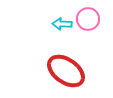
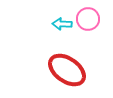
red ellipse: moved 1 px right, 1 px up
